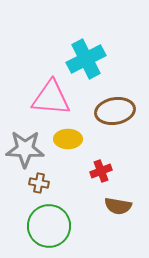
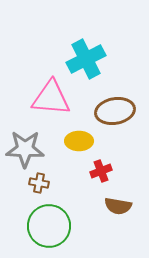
yellow ellipse: moved 11 px right, 2 px down
